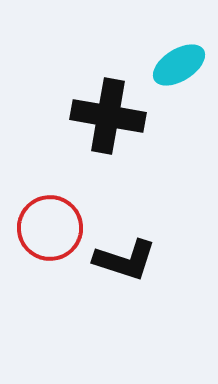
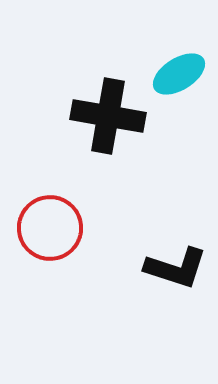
cyan ellipse: moved 9 px down
black L-shape: moved 51 px right, 8 px down
